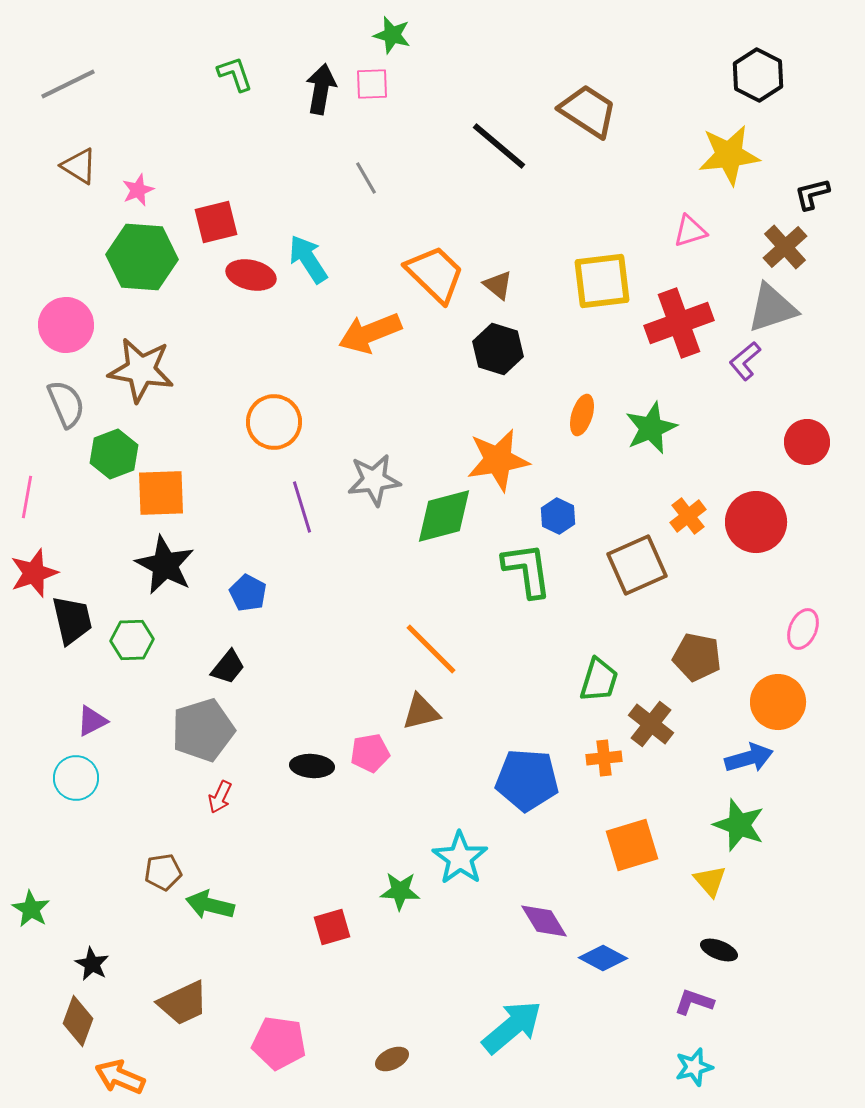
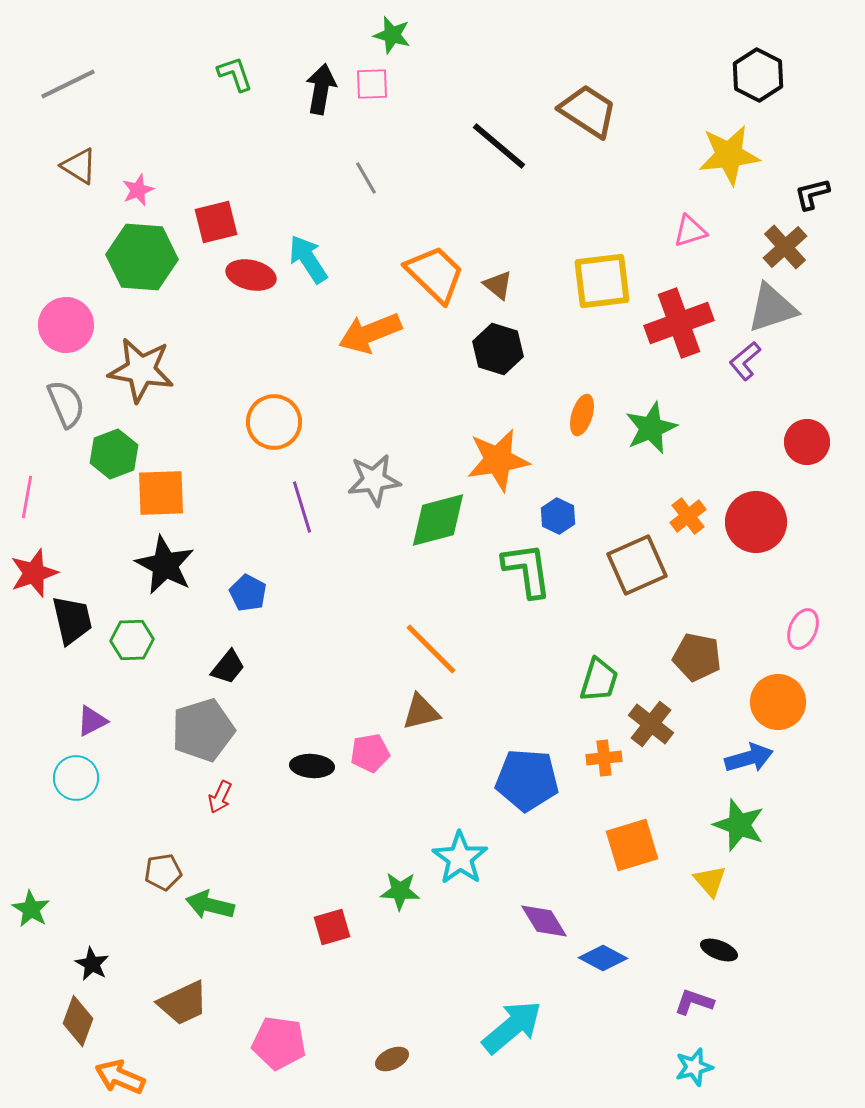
green diamond at (444, 516): moved 6 px left, 4 px down
